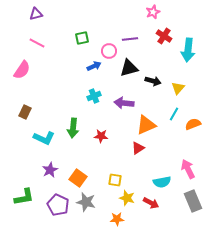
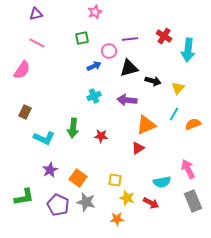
pink star: moved 58 px left
purple arrow: moved 3 px right, 3 px up
